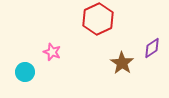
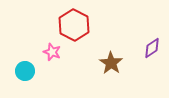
red hexagon: moved 24 px left, 6 px down; rotated 8 degrees counterclockwise
brown star: moved 11 px left
cyan circle: moved 1 px up
